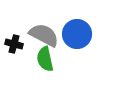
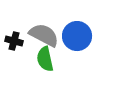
blue circle: moved 2 px down
black cross: moved 3 px up
